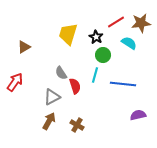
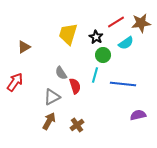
cyan semicircle: moved 3 px left; rotated 112 degrees clockwise
brown cross: rotated 24 degrees clockwise
